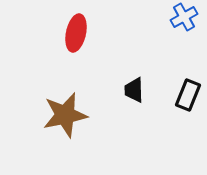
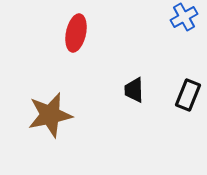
brown star: moved 15 px left
